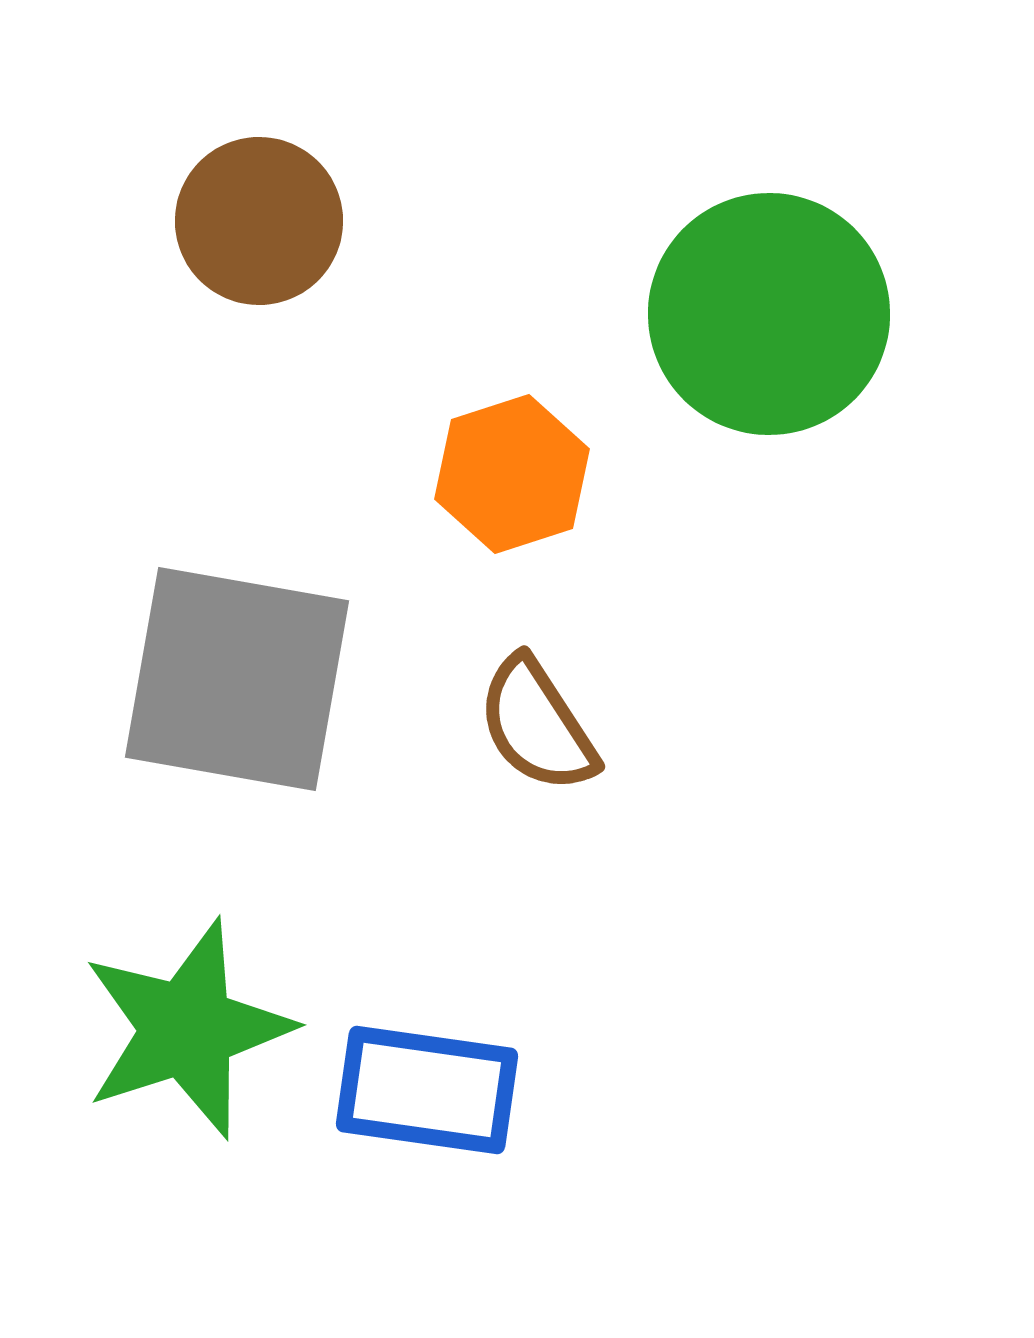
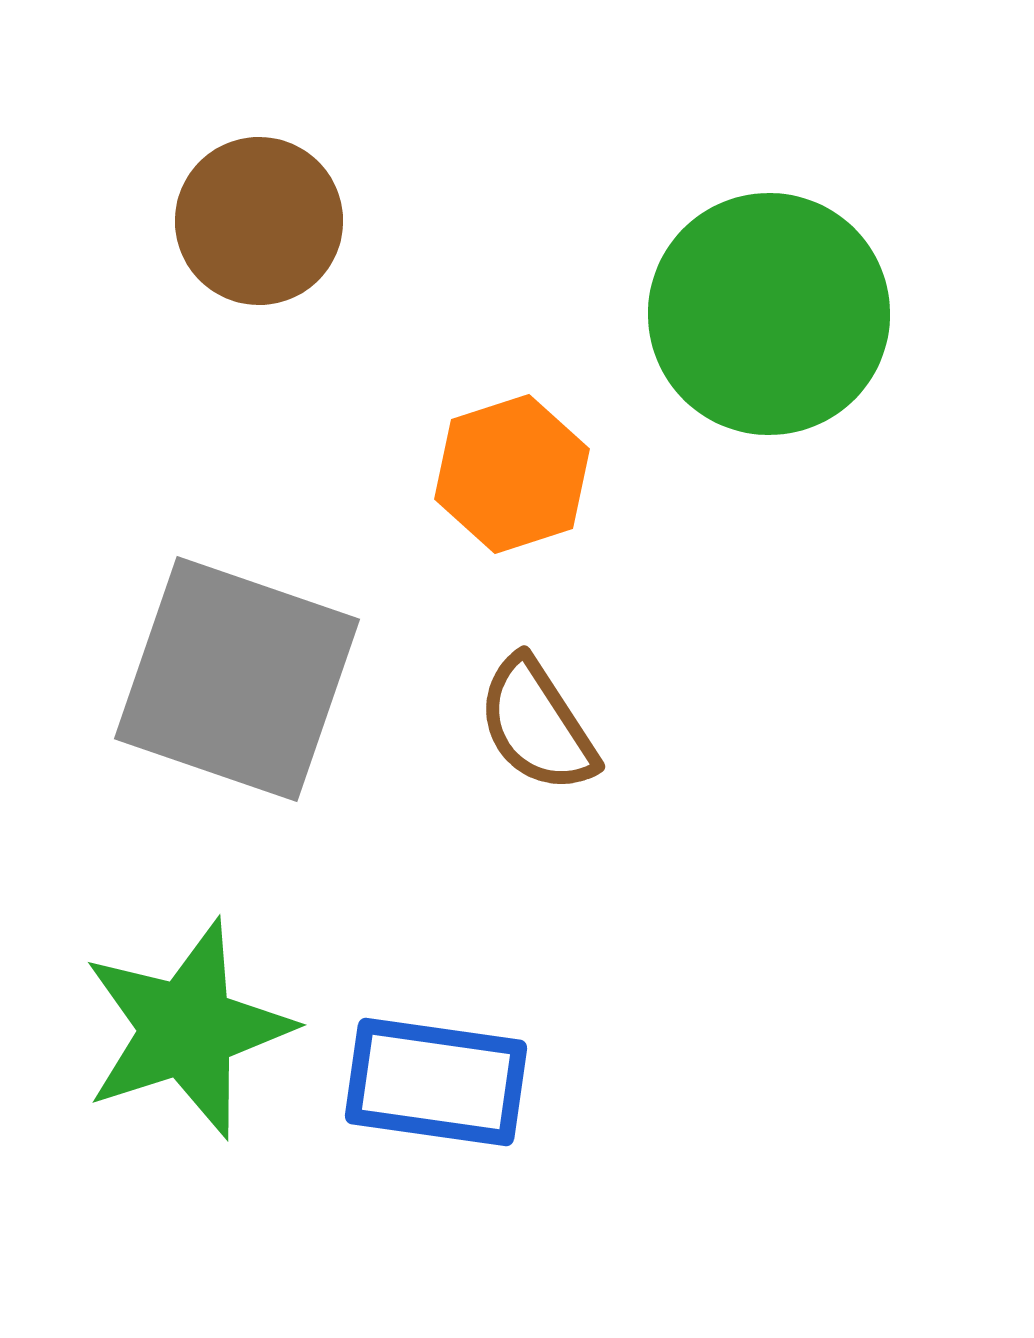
gray square: rotated 9 degrees clockwise
blue rectangle: moved 9 px right, 8 px up
